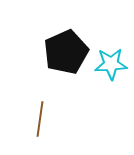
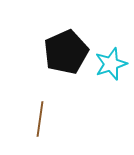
cyan star: rotated 16 degrees counterclockwise
